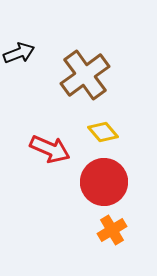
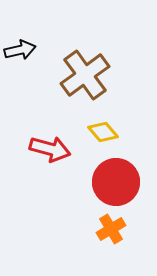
black arrow: moved 1 px right, 3 px up; rotated 8 degrees clockwise
red arrow: rotated 9 degrees counterclockwise
red circle: moved 12 px right
orange cross: moved 1 px left, 1 px up
